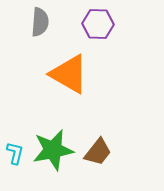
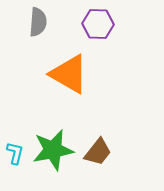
gray semicircle: moved 2 px left
